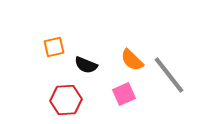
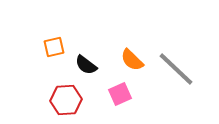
black semicircle: rotated 15 degrees clockwise
gray line: moved 7 px right, 6 px up; rotated 9 degrees counterclockwise
pink square: moved 4 px left
